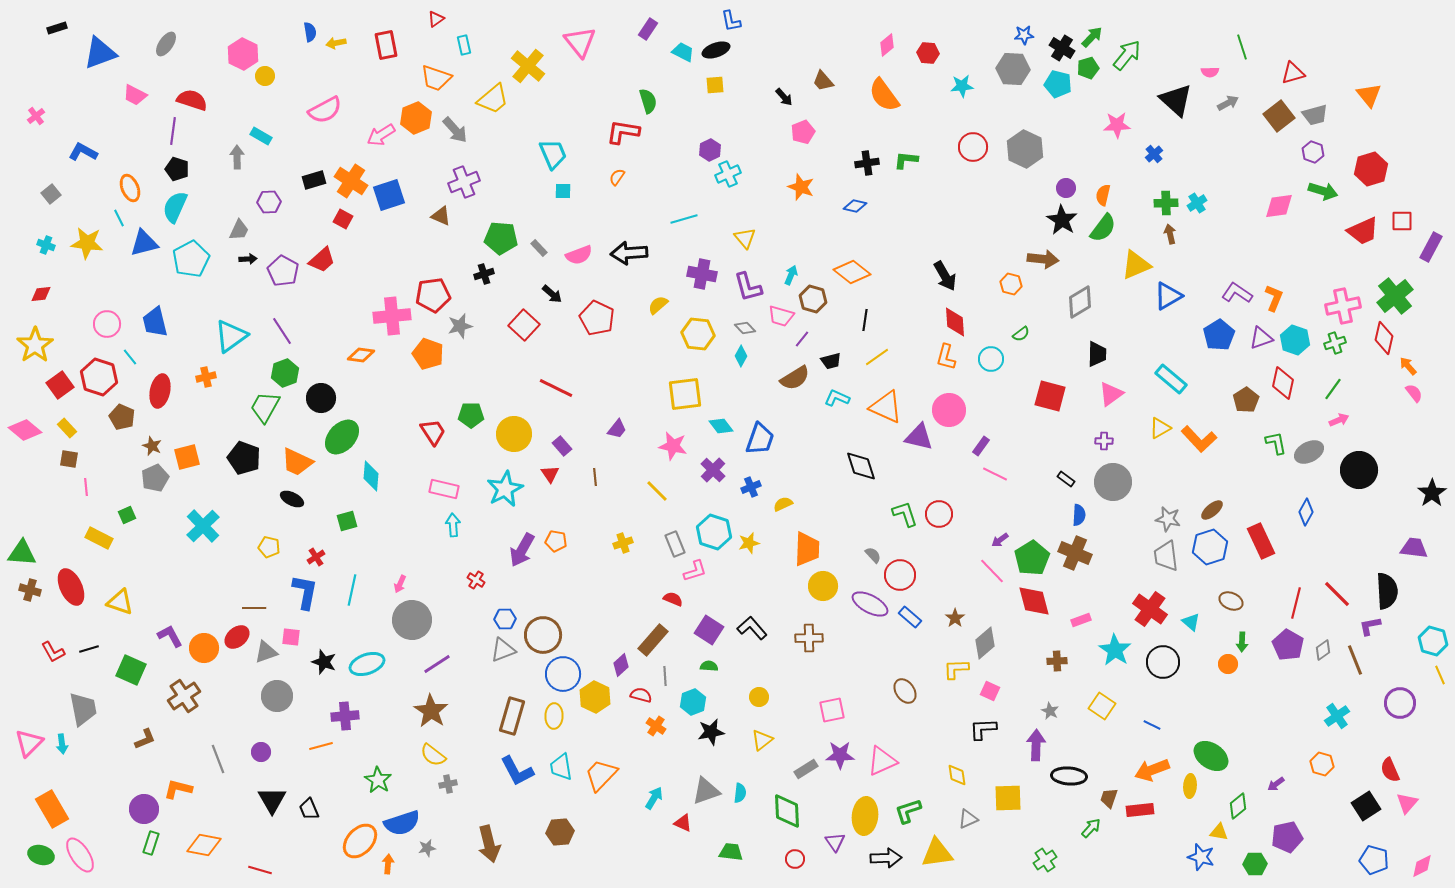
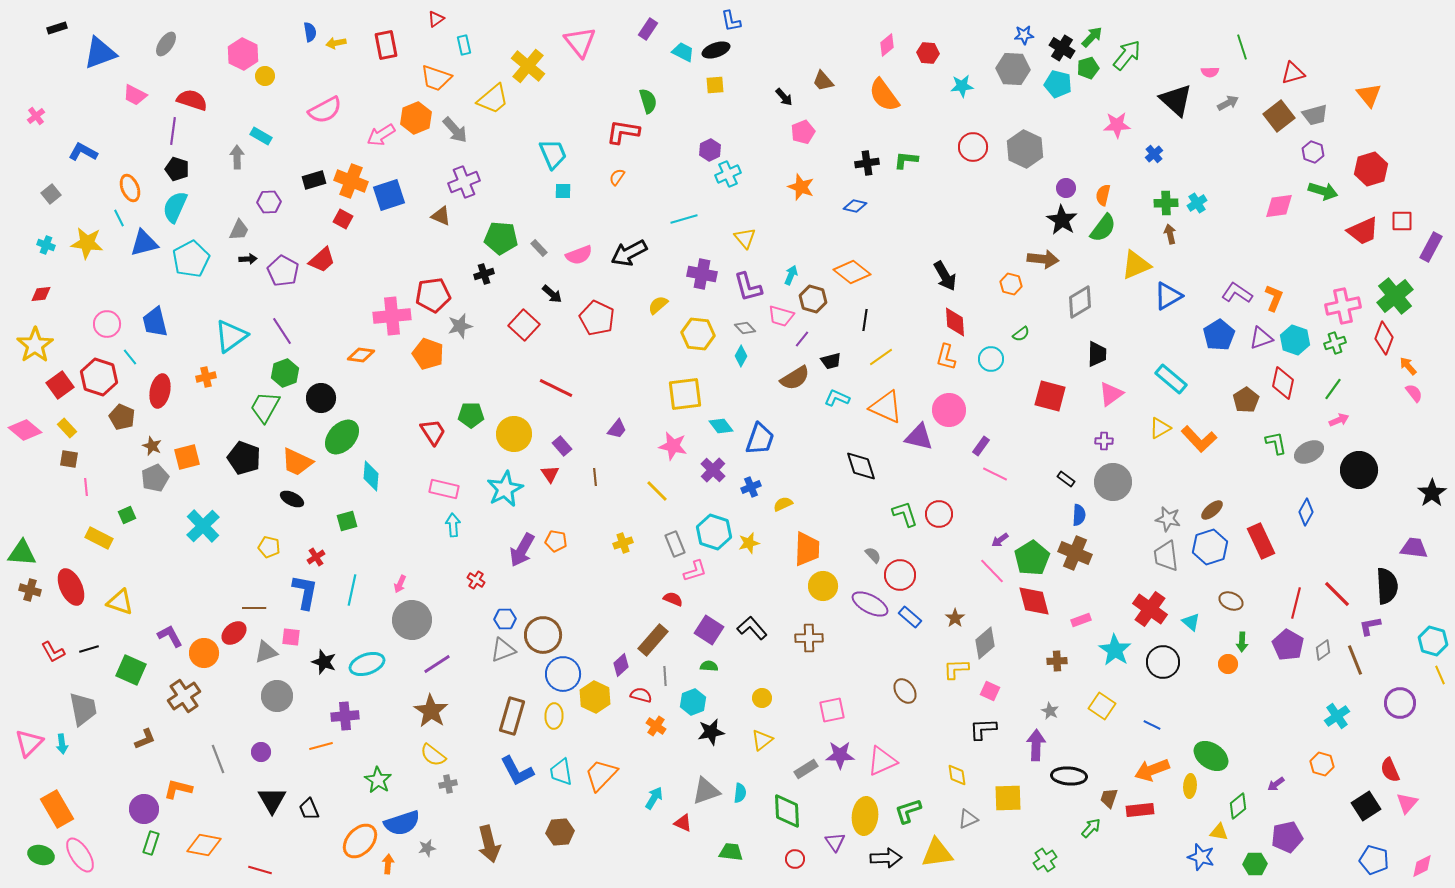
orange cross at (351, 181): rotated 12 degrees counterclockwise
black arrow at (629, 253): rotated 24 degrees counterclockwise
red diamond at (1384, 338): rotated 8 degrees clockwise
yellow line at (877, 357): moved 4 px right
black semicircle at (1387, 591): moved 5 px up
red ellipse at (237, 637): moved 3 px left, 4 px up
orange circle at (204, 648): moved 5 px down
yellow circle at (759, 697): moved 3 px right, 1 px down
cyan trapezoid at (561, 767): moved 5 px down
orange rectangle at (52, 809): moved 5 px right
